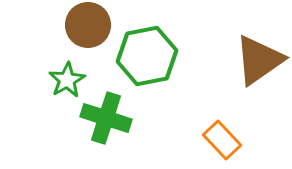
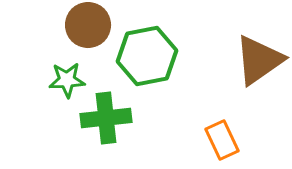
green star: rotated 27 degrees clockwise
green cross: rotated 24 degrees counterclockwise
orange rectangle: rotated 18 degrees clockwise
